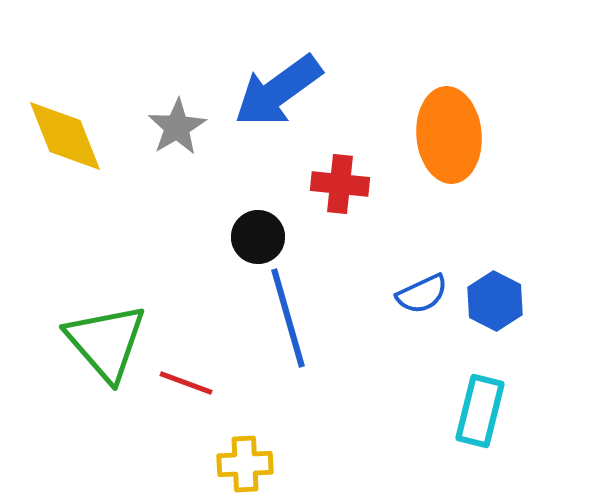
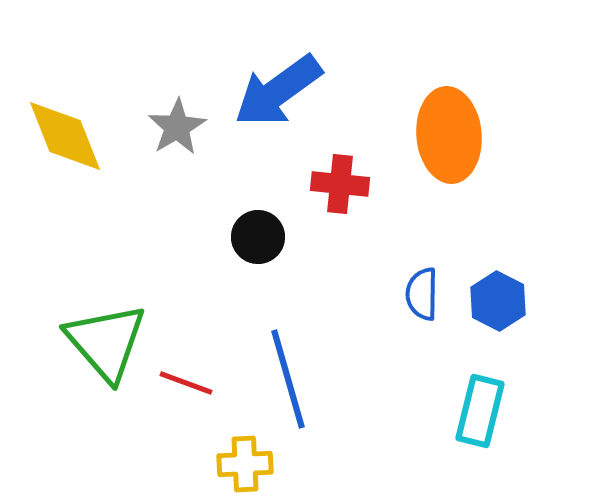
blue semicircle: rotated 116 degrees clockwise
blue hexagon: moved 3 px right
blue line: moved 61 px down
